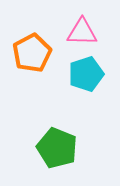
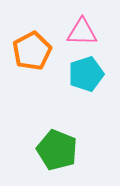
orange pentagon: moved 2 px up
green pentagon: moved 2 px down
